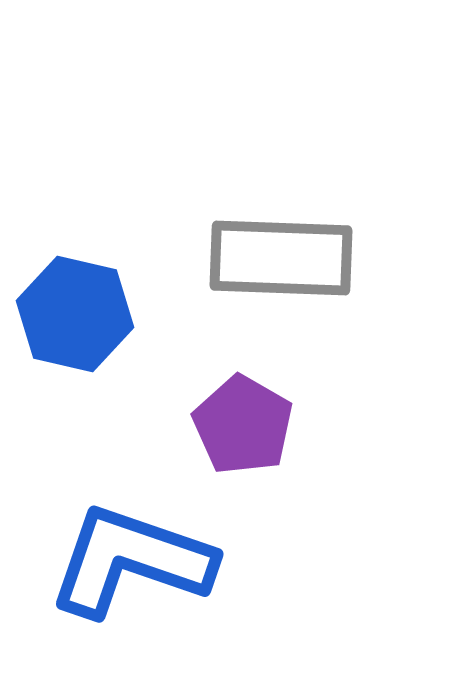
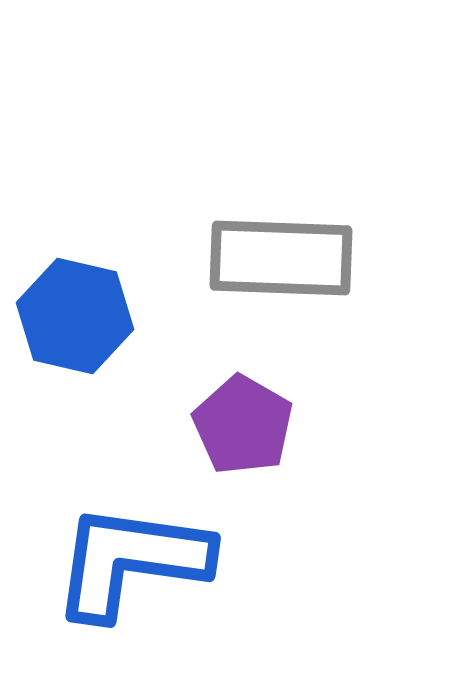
blue hexagon: moved 2 px down
blue L-shape: rotated 11 degrees counterclockwise
